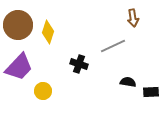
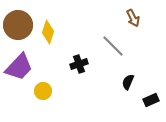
brown arrow: rotated 18 degrees counterclockwise
gray line: rotated 70 degrees clockwise
black cross: rotated 36 degrees counterclockwise
black semicircle: rotated 77 degrees counterclockwise
black rectangle: moved 8 px down; rotated 21 degrees counterclockwise
